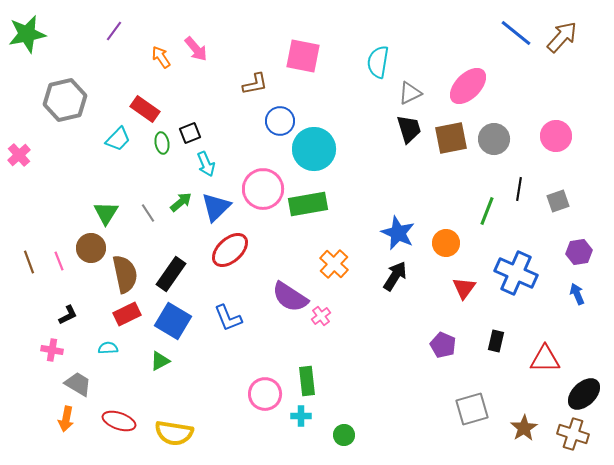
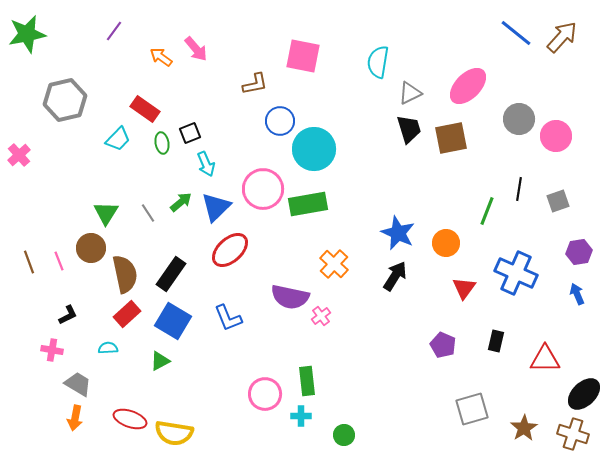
orange arrow at (161, 57): rotated 20 degrees counterclockwise
gray circle at (494, 139): moved 25 px right, 20 px up
purple semicircle at (290, 297): rotated 21 degrees counterclockwise
red rectangle at (127, 314): rotated 16 degrees counterclockwise
orange arrow at (66, 419): moved 9 px right, 1 px up
red ellipse at (119, 421): moved 11 px right, 2 px up
